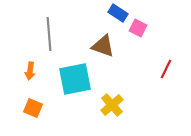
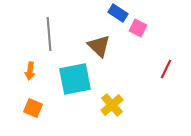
brown triangle: moved 4 px left; rotated 25 degrees clockwise
